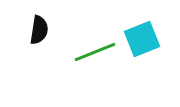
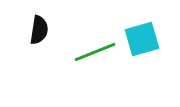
cyan square: rotated 6 degrees clockwise
